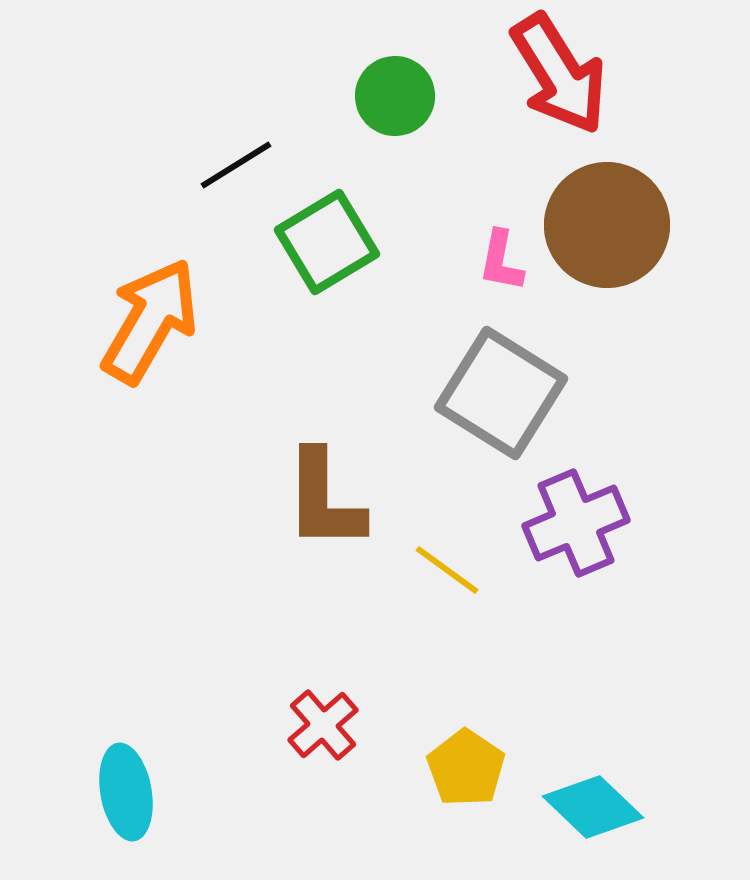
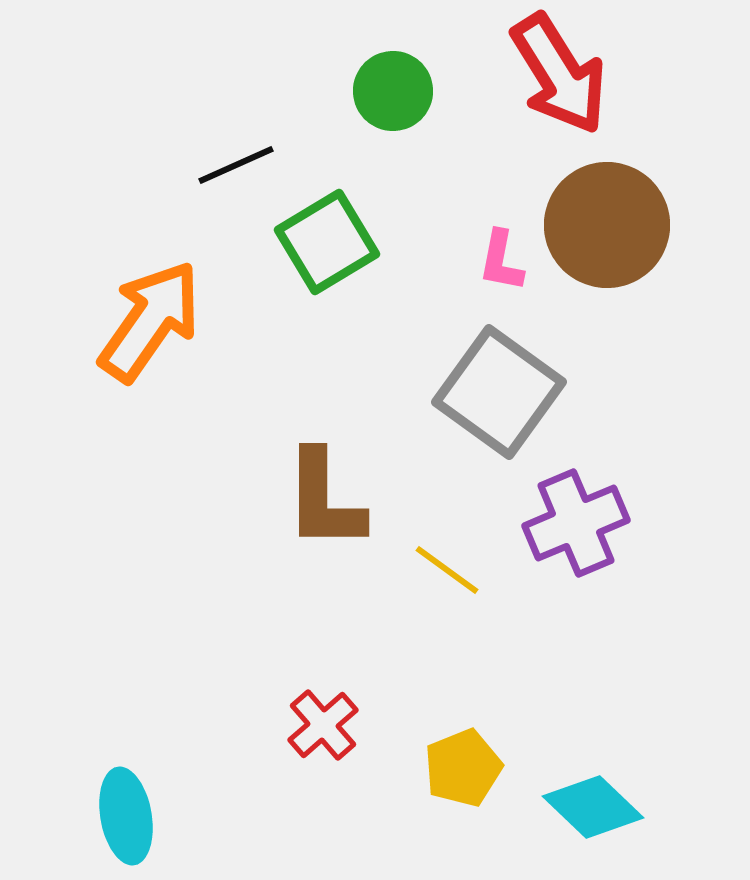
green circle: moved 2 px left, 5 px up
black line: rotated 8 degrees clockwise
orange arrow: rotated 5 degrees clockwise
gray square: moved 2 px left, 1 px up; rotated 4 degrees clockwise
yellow pentagon: moved 3 px left; rotated 16 degrees clockwise
cyan ellipse: moved 24 px down
